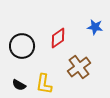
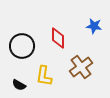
blue star: moved 1 px left, 1 px up
red diamond: rotated 55 degrees counterclockwise
brown cross: moved 2 px right
yellow L-shape: moved 8 px up
